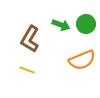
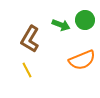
green circle: moved 1 px left, 4 px up
yellow line: rotated 42 degrees clockwise
